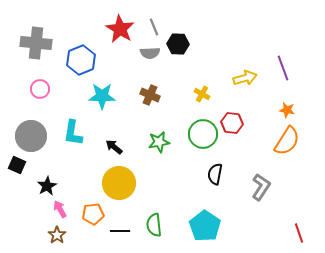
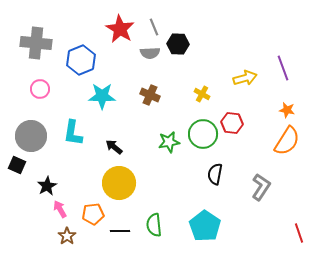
green star: moved 10 px right
brown star: moved 10 px right, 1 px down
